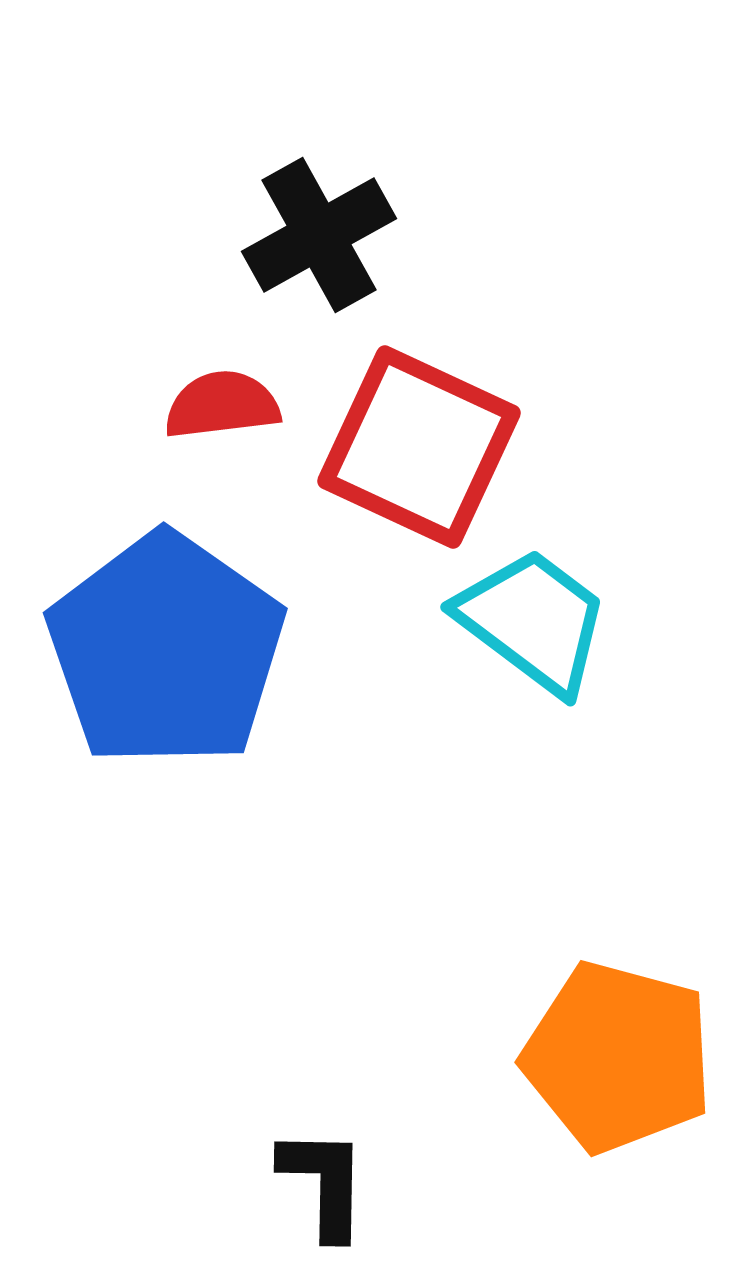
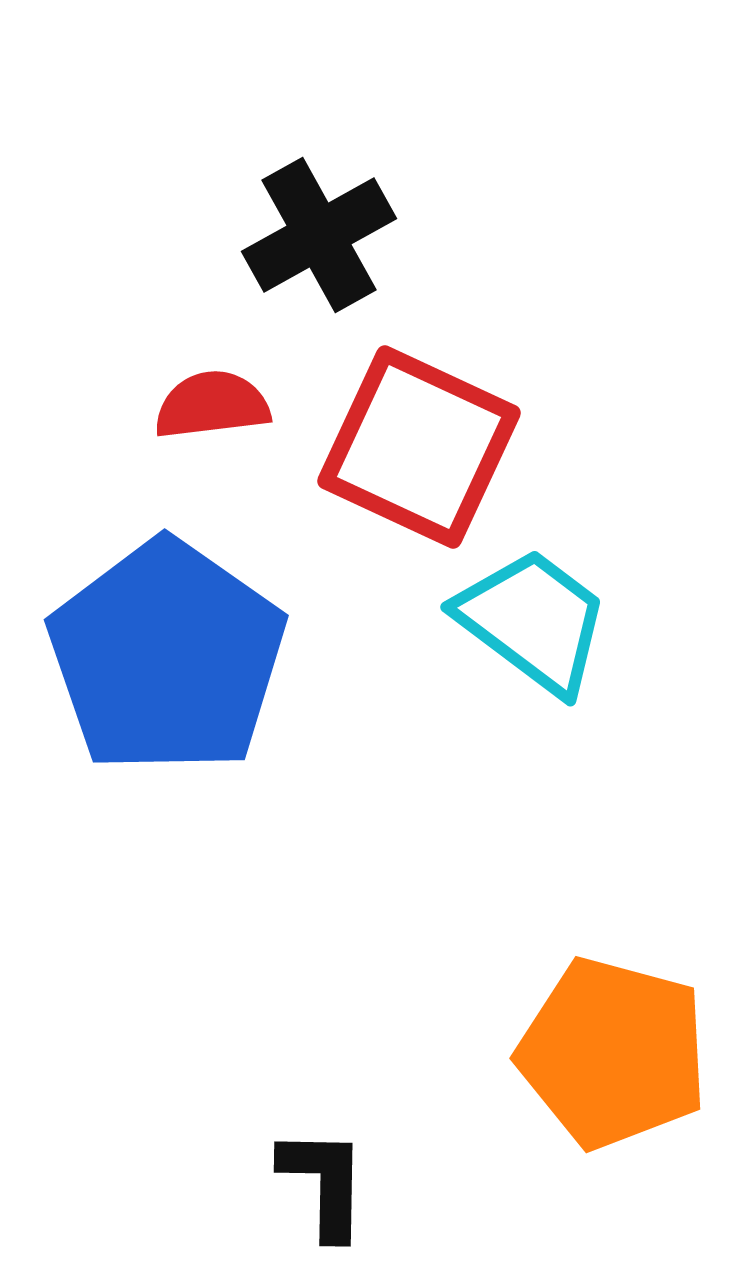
red semicircle: moved 10 px left
blue pentagon: moved 1 px right, 7 px down
orange pentagon: moved 5 px left, 4 px up
